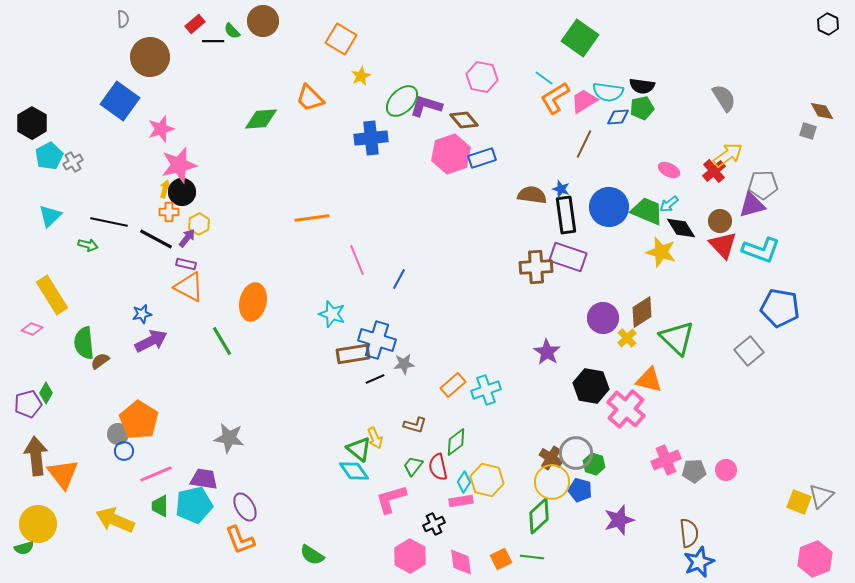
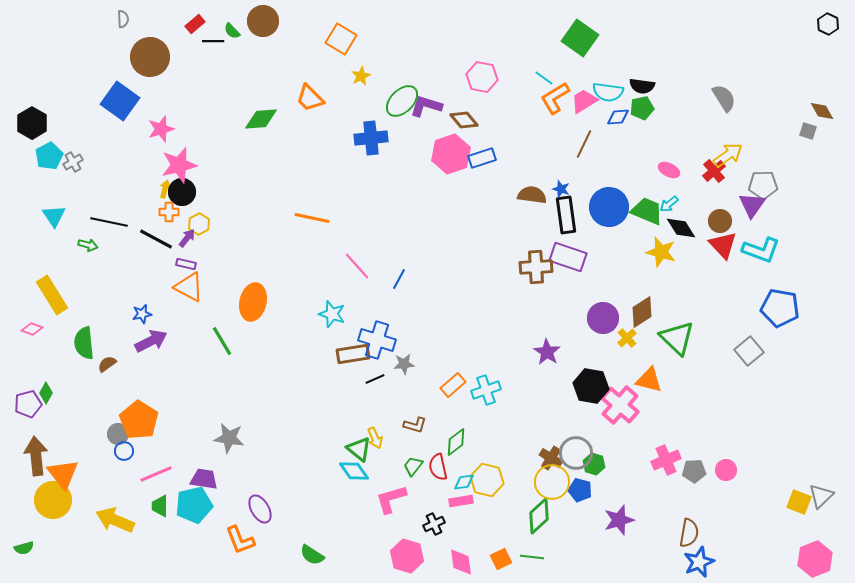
purple triangle at (752, 205): rotated 40 degrees counterclockwise
cyan triangle at (50, 216): moved 4 px right; rotated 20 degrees counterclockwise
orange line at (312, 218): rotated 20 degrees clockwise
pink line at (357, 260): moved 6 px down; rotated 20 degrees counterclockwise
brown semicircle at (100, 361): moved 7 px right, 3 px down
pink cross at (626, 409): moved 6 px left, 4 px up
cyan diamond at (464, 482): rotated 50 degrees clockwise
purple ellipse at (245, 507): moved 15 px right, 2 px down
yellow circle at (38, 524): moved 15 px right, 24 px up
brown semicircle at (689, 533): rotated 16 degrees clockwise
pink hexagon at (410, 556): moved 3 px left; rotated 12 degrees counterclockwise
